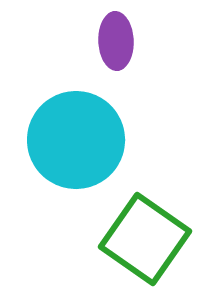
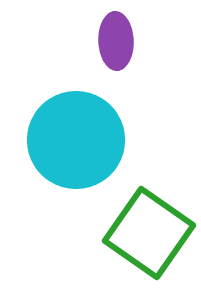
green square: moved 4 px right, 6 px up
